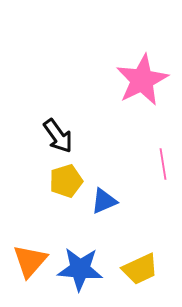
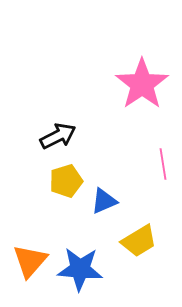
pink star: moved 4 px down; rotated 8 degrees counterclockwise
black arrow: rotated 81 degrees counterclockwise
yellow trapezoid: moved 1 px left, 28 px up; rotated 6 degrees counterclockwise
